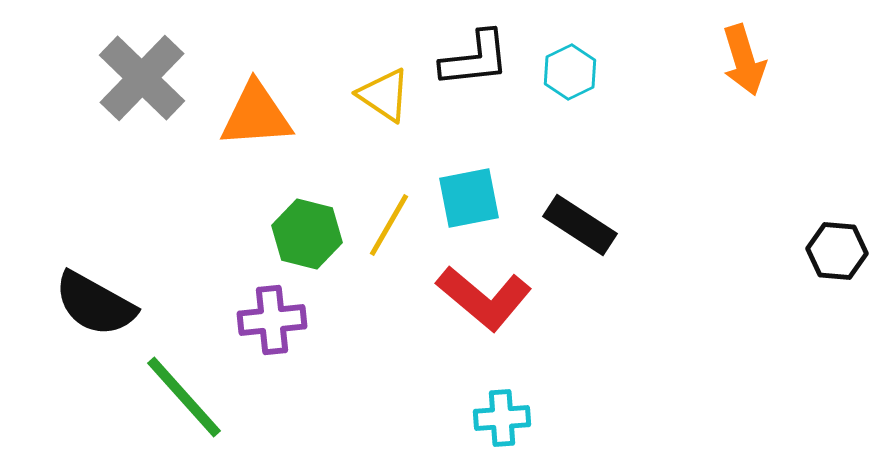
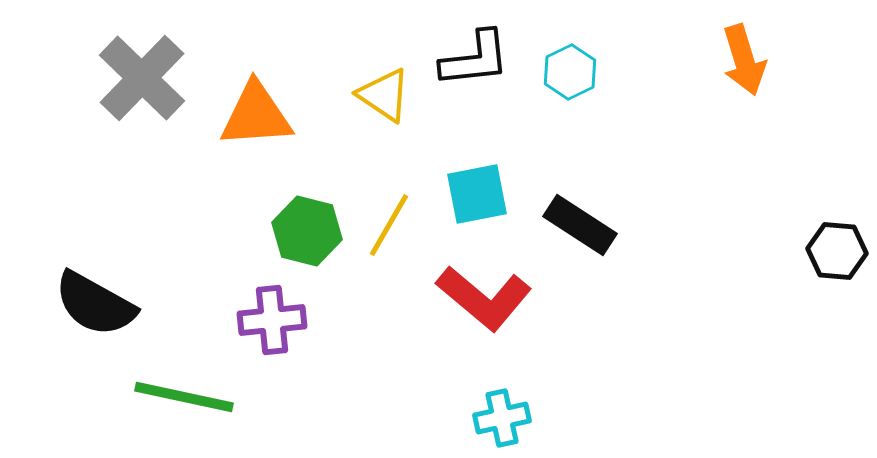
cyan square: moved 8 px right, 4 px up
green hexagon: moved 3 px up
green line: rotated 36 degrees counterclockwise
cyan cross: rotated 8 degrees counterclockwise
